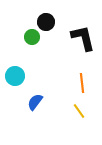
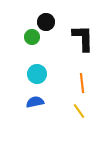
black L-shape: rotated 12 degrees clockwise
cyan circle: moved 22 px right, 2 px up
blue semicircle: rotated 42 degrees clockwise
